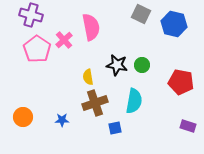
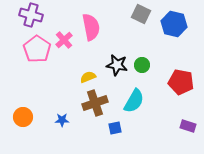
yellow semicircle: rotated 77 degrees clockwise
cyan semicircle: rotated 20 degrees clockwise
